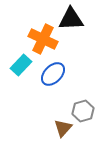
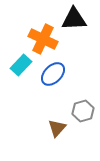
black triangle: moved 3 px right
brown triangle: moved 6 px left
